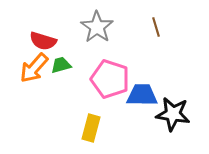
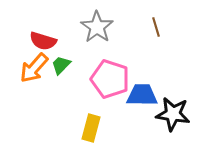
green trapezoid: rotated 30 degrees counterclockwise
